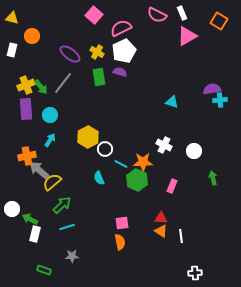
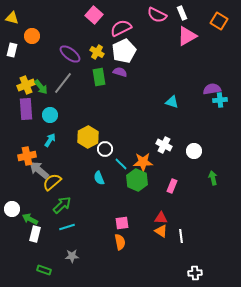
cyan line at (121, 164): rotated 16 degrees clockwise
